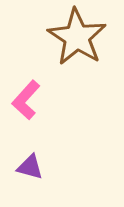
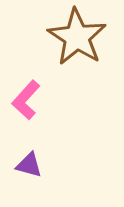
purple triangle: moved 1 px left, 2 px up
